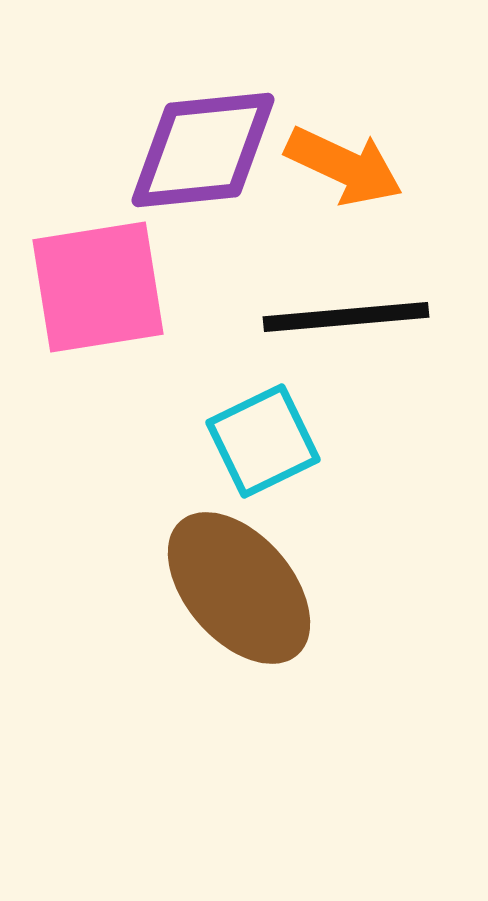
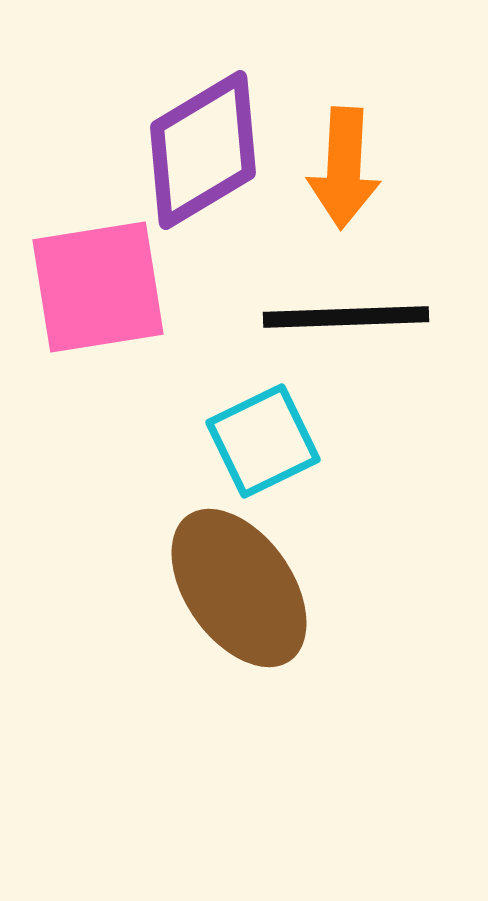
purple diamond: rotated 25 degrees counterclockwise
orange arrow: moved 2 px down; rotated 68 degrees clockwise
black line: rotated 3 degrees clockwise
brown ellipse: rotated 6 degrees clockwise
